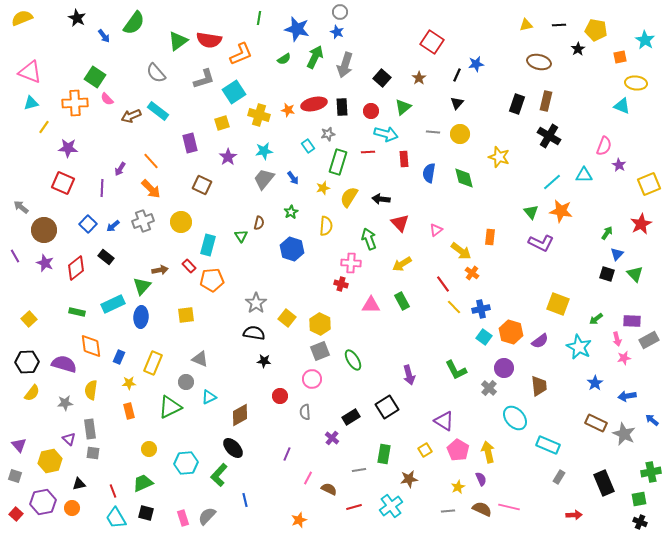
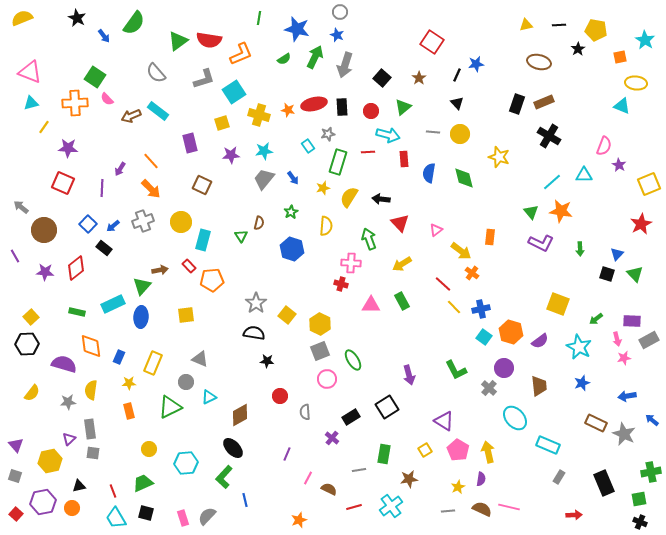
blue star at (337, 32): moved 3 px down
brown rectangle at (546, 101): moved 2 px left, 1 px down; rotated 54 degrees clockwise
black triangle at (457, 103): rotated 24 degrees counterclockwise
cyan arrow at (386, 134): moved 2 px right, 1 px down
purple star at (228, 157): moved 3 px right, 2 px up; rotated 30 degrees clockwise
green arrow at (607, 233): moved 27 px left, 16 px down; rotated 144 degrees clockwise
cyan rectangle at (208, 245): moved 5 px left, 5 px up
black rectangle at (106, 257): moved 2 px left, 9 px up
purple star at (45, 263): moved 9 px down; rotated 18 degrees counterclockwise
red line at (443, 284): rotated 12 degrees counterclockwise
yellow square at (287, 318): moved 3 px up
yellow square at (29, 319): moved 2 px right, 2 px up
black star at (264, 361): moved 3 px right
black hexagon at (27, 362): moved 18 px up
pink circle at (312, 379): moved 15 px right
blue star at (595, 383): moved 13 px left; rotated 14 degrees clockwise
gray star at (65, 403): moved 3 px right, 1 px up
purple triangle at (69, 439): rotated 32 degrees clockwise
purple triangle at (19, 445): moved 3 px left
green L-shape at (219, 475): moved 5 px right, 2 px down
purple semicircle at (481, 479): rotated 32 degrees clockwise
black triangle at (79, 484): moved 2 px down
